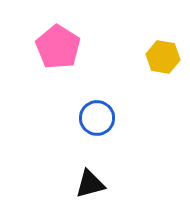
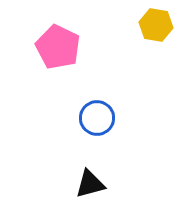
pink pentagon: rotated 6 degrees counterclockwise
yellow hexagon: moved 7 px left, 32 px up
